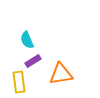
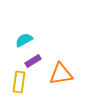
cyan semicircle: moved 3 px left; rotated 84 degrees clockwise
yellow rectangle: rotated 15 degrees clockwise
